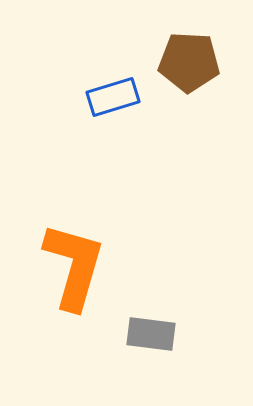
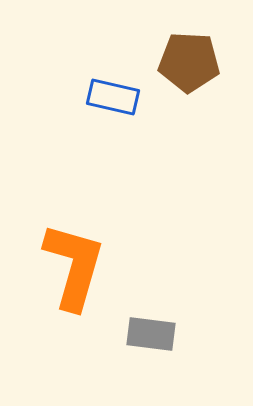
blue rectangle: rotated 30 degrees clockwise
